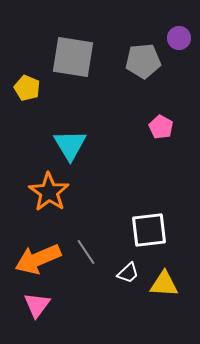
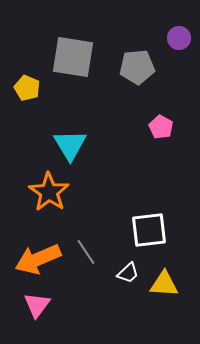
gray pentagon: moved 6 px left, 6 px down
